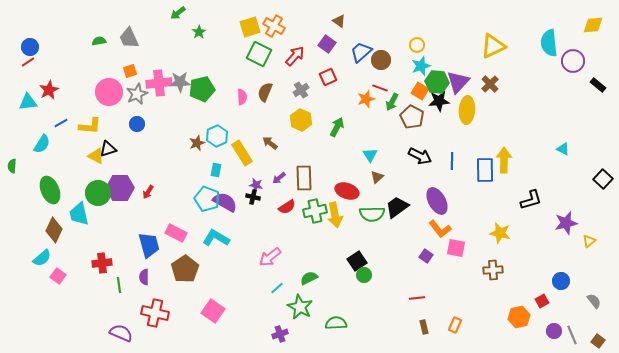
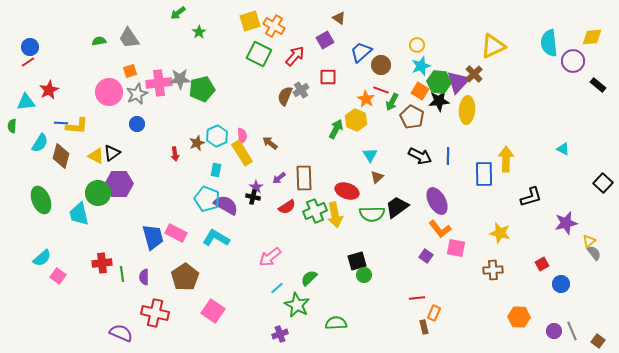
brown triangle at (339, 21): moved 3 px up
yellow diamond at (593, 25): moved 1 px left, 12 px down
yellow square at (250, 27): moved 6 px up
gray trapezoid at (129, 38): rotated 10 degrees counterclockwise
purple square at (327, 44): moved 2 px left, 4 px up; rotated 24 degrees clockwise
brown circle at (381, 60): moved 5 px down
red square at (328, 77): rotated 24 degrees clockwise
gray star at (180, 82): moved 3 px up
green hexagon at (437, 82): moved 2 px right
brown cross at (490, 84): moved 16 px left, 10 px up
red line at (380, 88): moved 1 px right, 2 px down
brown semicircle at (265, 92): moved 20 px right, 4 px down
pink semicircle at (242, 97): moved 39 px down
orange star at (366, 99): rotated 24 degrees counterclockwise
cyan triangle at (28, 102): moved 2 px left
yellow hexagon at (301, 120): moved 55 px right
blue line at (61, 123): rotated 32 degrees clockwise
yellow L-shape at (90, 126): moved 13 px left
green arrow at (337, 127): moved 1 px left, 2 px down
cyan semicircle at (42, 144): moved 2 px left, 1 px up
black triangle at (108, 149): moved 4 px right, 4 px down; rotated 18 degrees counterclockwise
yellow arrow at (504, 160): moved 2 px right, 1 px up
blue line at (452, 161): moved 4 px left, 5 px up
green semicircle at (12, 166): moved 40 px up
blue rectangle at (485, 170): moved 1 px left, 4 px down
black square at (603, 179): moved 4 px down
purple star at (256, 185): moved 2 px down; rotated 24 degrees clockwise
purple hexagon at (120, 188): moved 1 px left, 4 px up
green ellipse at (50, 190): moved 9 px left, 10 px down
red arrow at (148, 192): moved 27 px right, 38 px up; rotated 40 degrees counterclockwise
black L-shape at (531, 200): moved 3 px up
purple semicircle at (225, 202): moved 1 px right, 3 px down
green cross at (315, 211): rotated 10 degrees counterclockwise
brown diamond at (54, 230): moved 7 px right, 74 px up; rotated 10 degrees counterclockwise
blue trapezoid at (149, 245): moved 4 px right, 8 px up
black square at (357, 261): rotated 18 degrees clockwise
brown pentagon at (185, 269): moved 8 px down
green semicircle at (309, 278): rotated 18 degrees counterclockwise
blue circle at (561, 281): moved 3 px down
green line at (119, 285): moved 3 px right, 11 px up
red square at (542, 301): moved 37 px up
gray semicircle at (594, 301): moved 48 px up
green star at (300, 307): moved 3 px left, 2 px up
orange hexagon at (519, 317): rotated 15 degrees clockwise
orange rectangle at (455, 325): moved 21 px left, 12 px up
gray line at (572, 335): moved 4 px up
